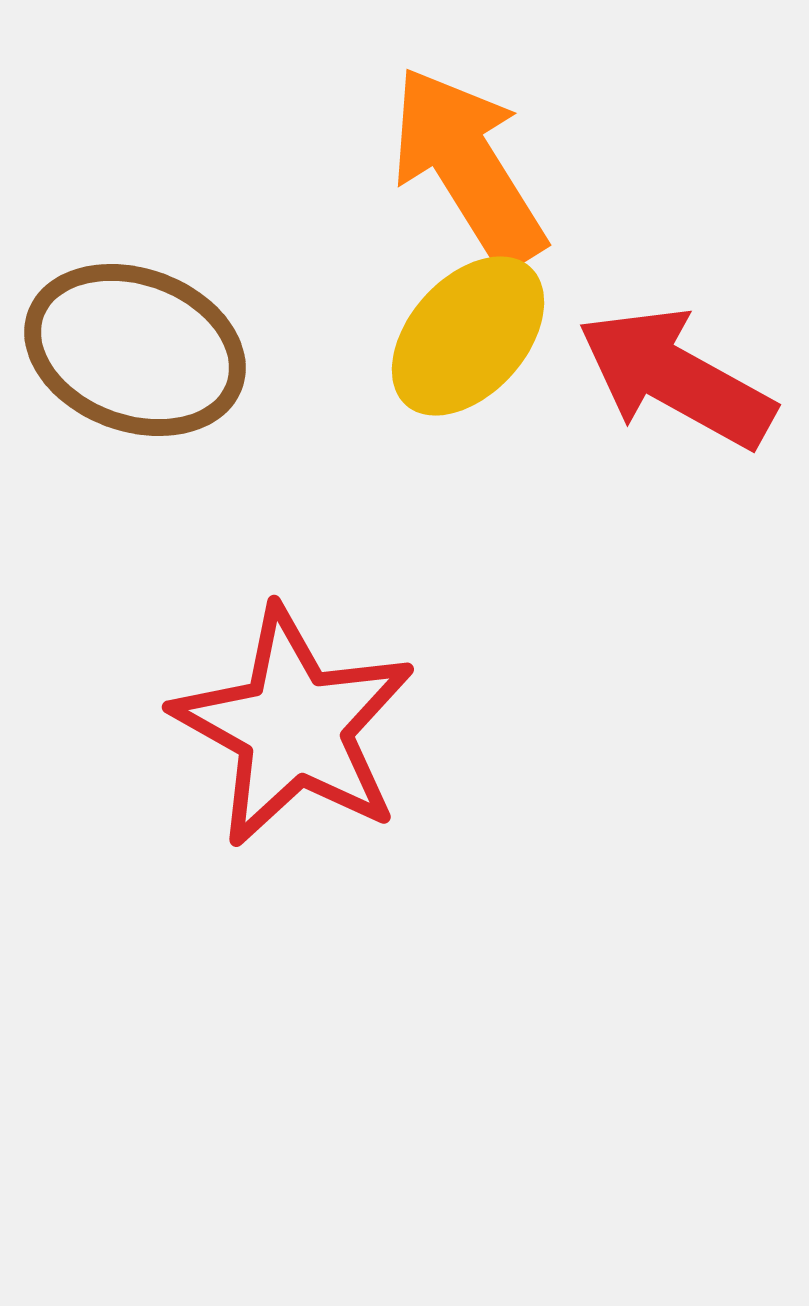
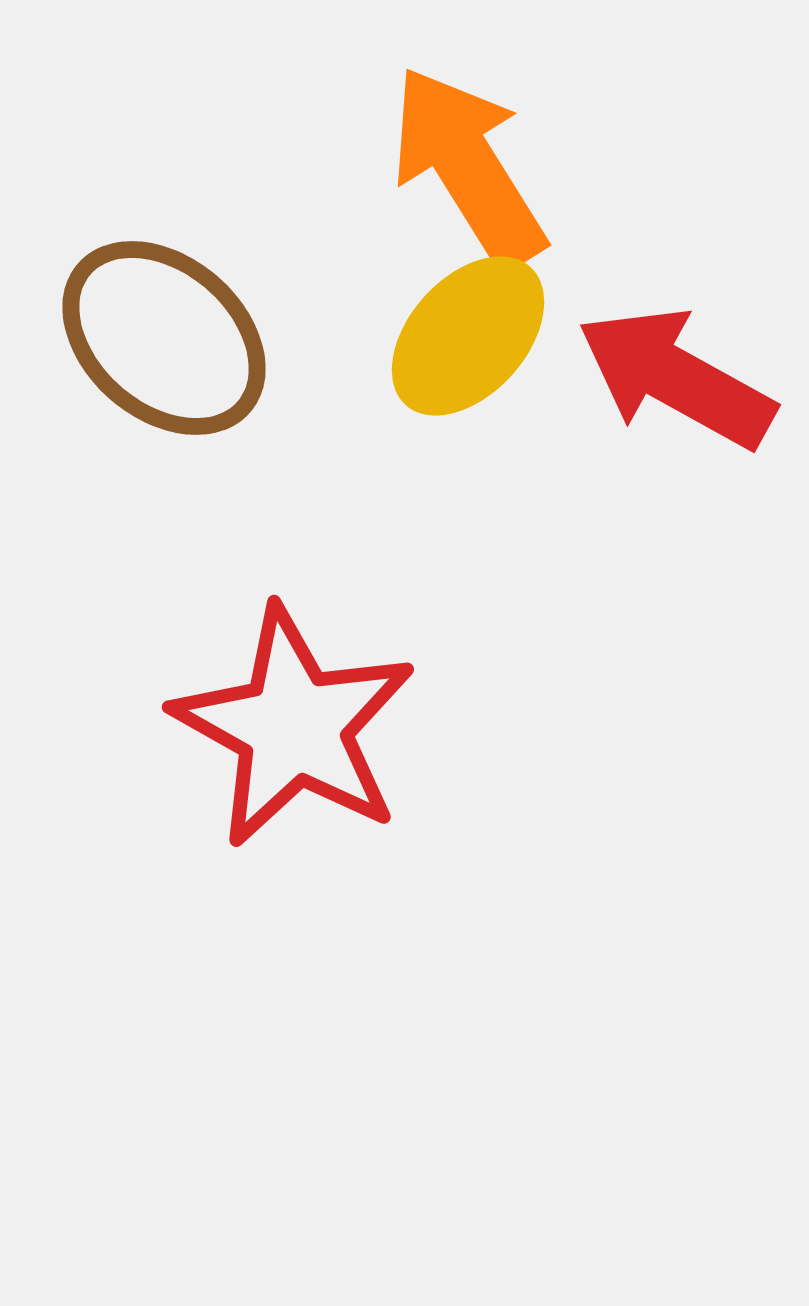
brown ellipse: moved 29 px right, 12 px up; rotated 21 degrees clockwise
